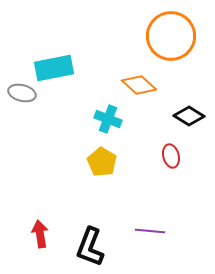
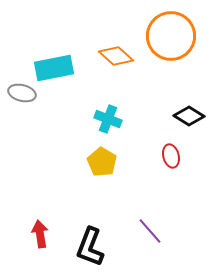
orange diamond: moved 23 px left, 29 px up
purple line: rotated 44 degrees clockwise
